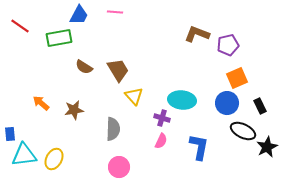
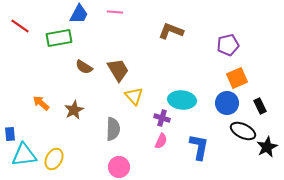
blue trapezoid: moved 1 px up
brown L-shape: moved 26 px left, 3 px up
brown star: rotated 18 degrees counterclockwise
